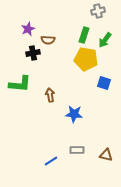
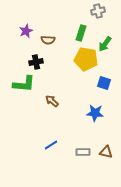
purple star: moved 2 px left, 2 px down
green rectangle: moved 3 px left, 2 px up
green arrow: moved 4 px down
black cross: moved 3 px right, 9 px down
green L-shape: moved 4 px right
brown arrow: moved 2 px right, 6 px down; rotated 40 degrees counterclockwise
blue star: moved 21 px right, 1 px up
gray rectangle: moved 6 px right, 2 px down
brown triangle: moved 3 px up
blue line: moved 16 px up
